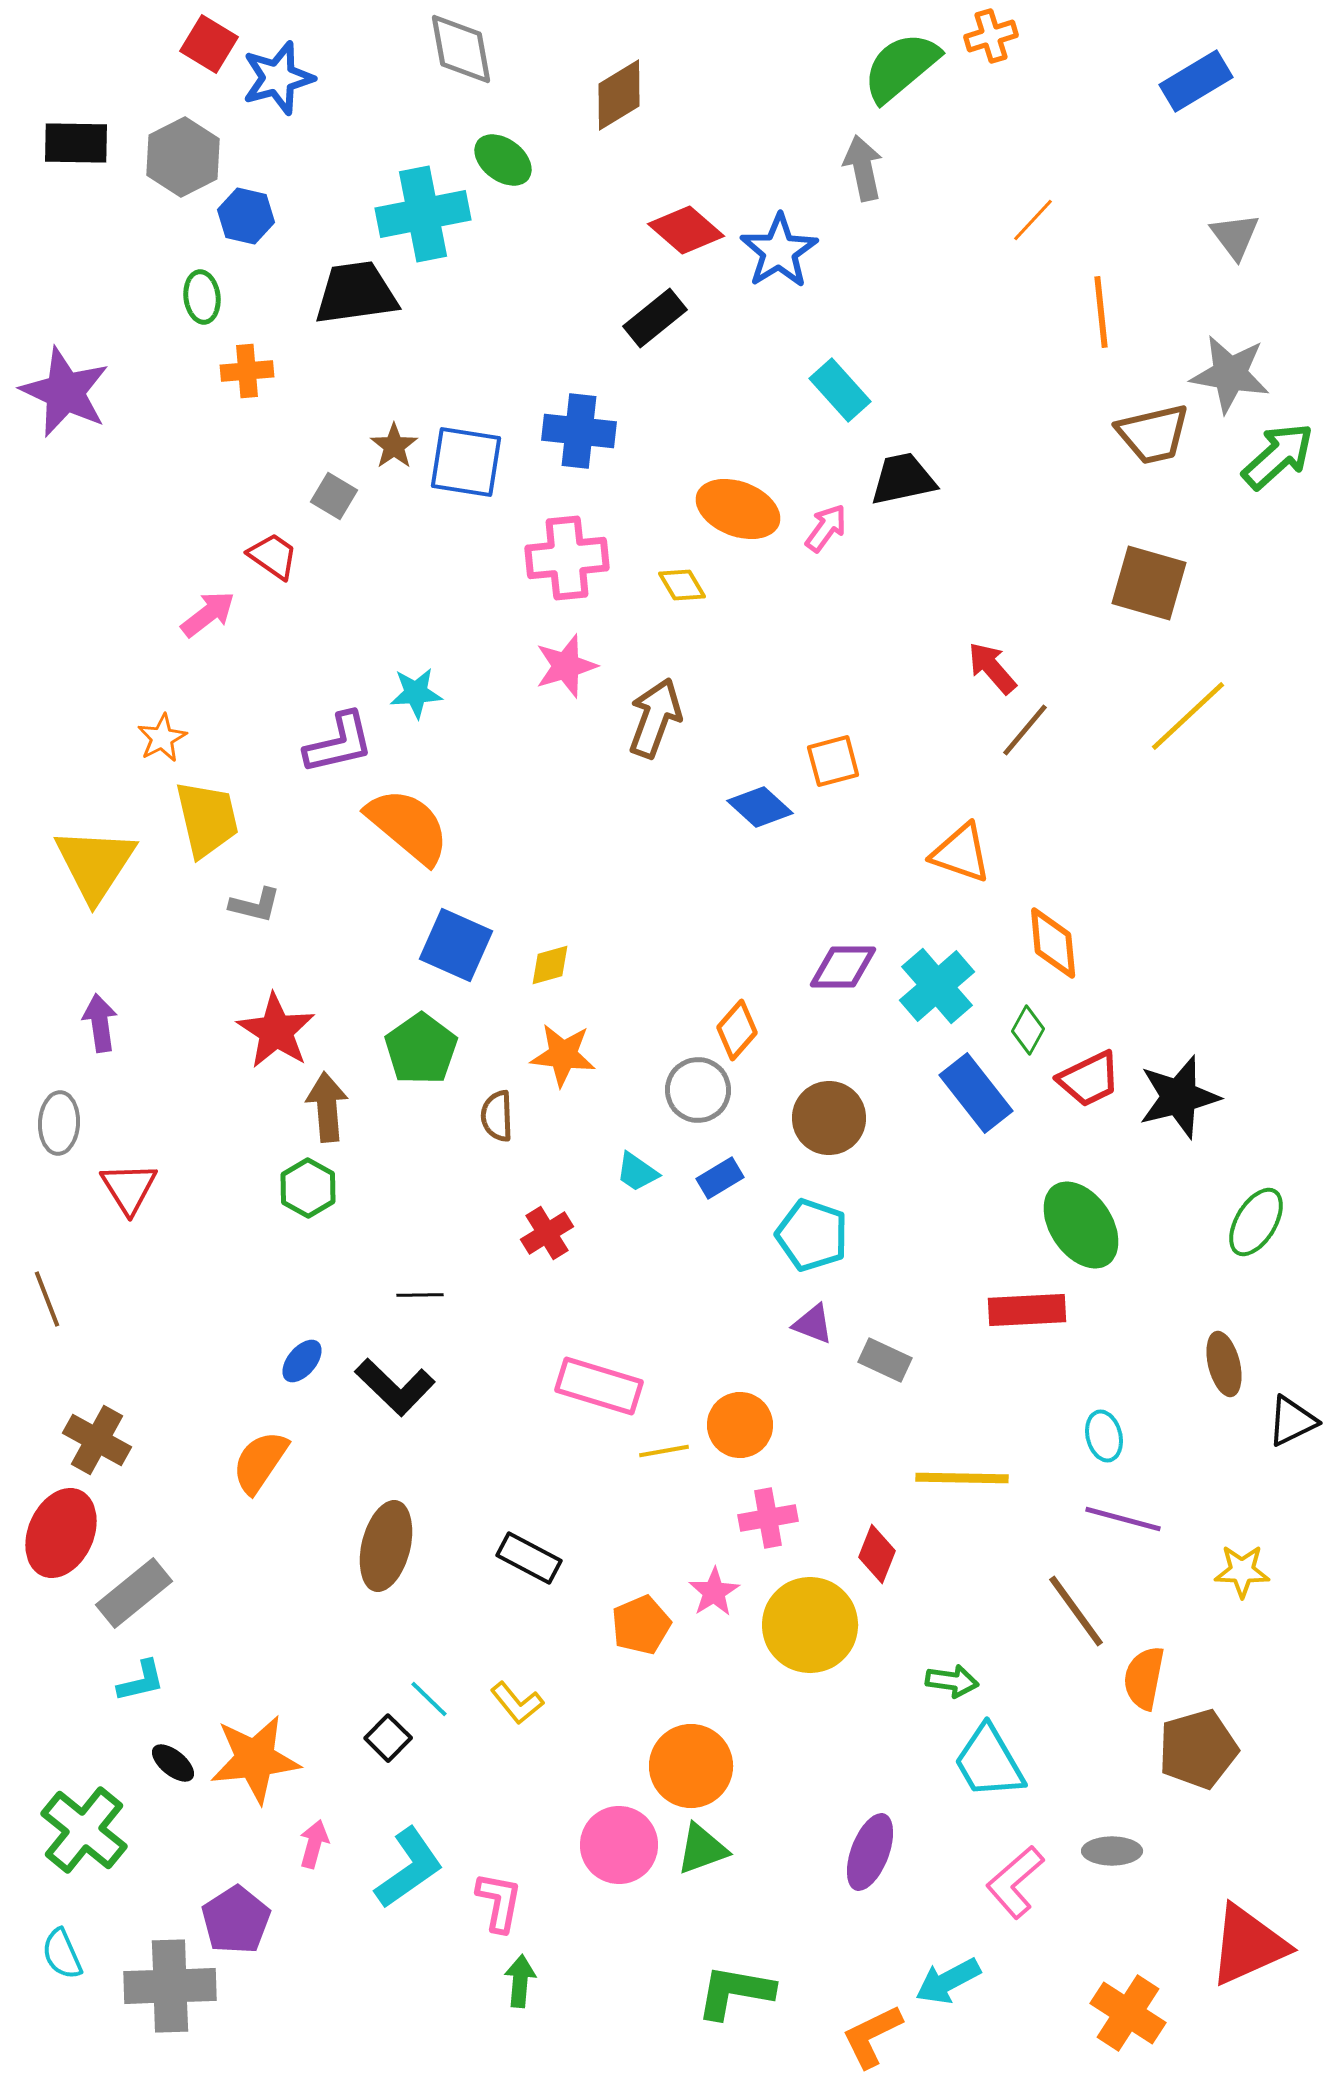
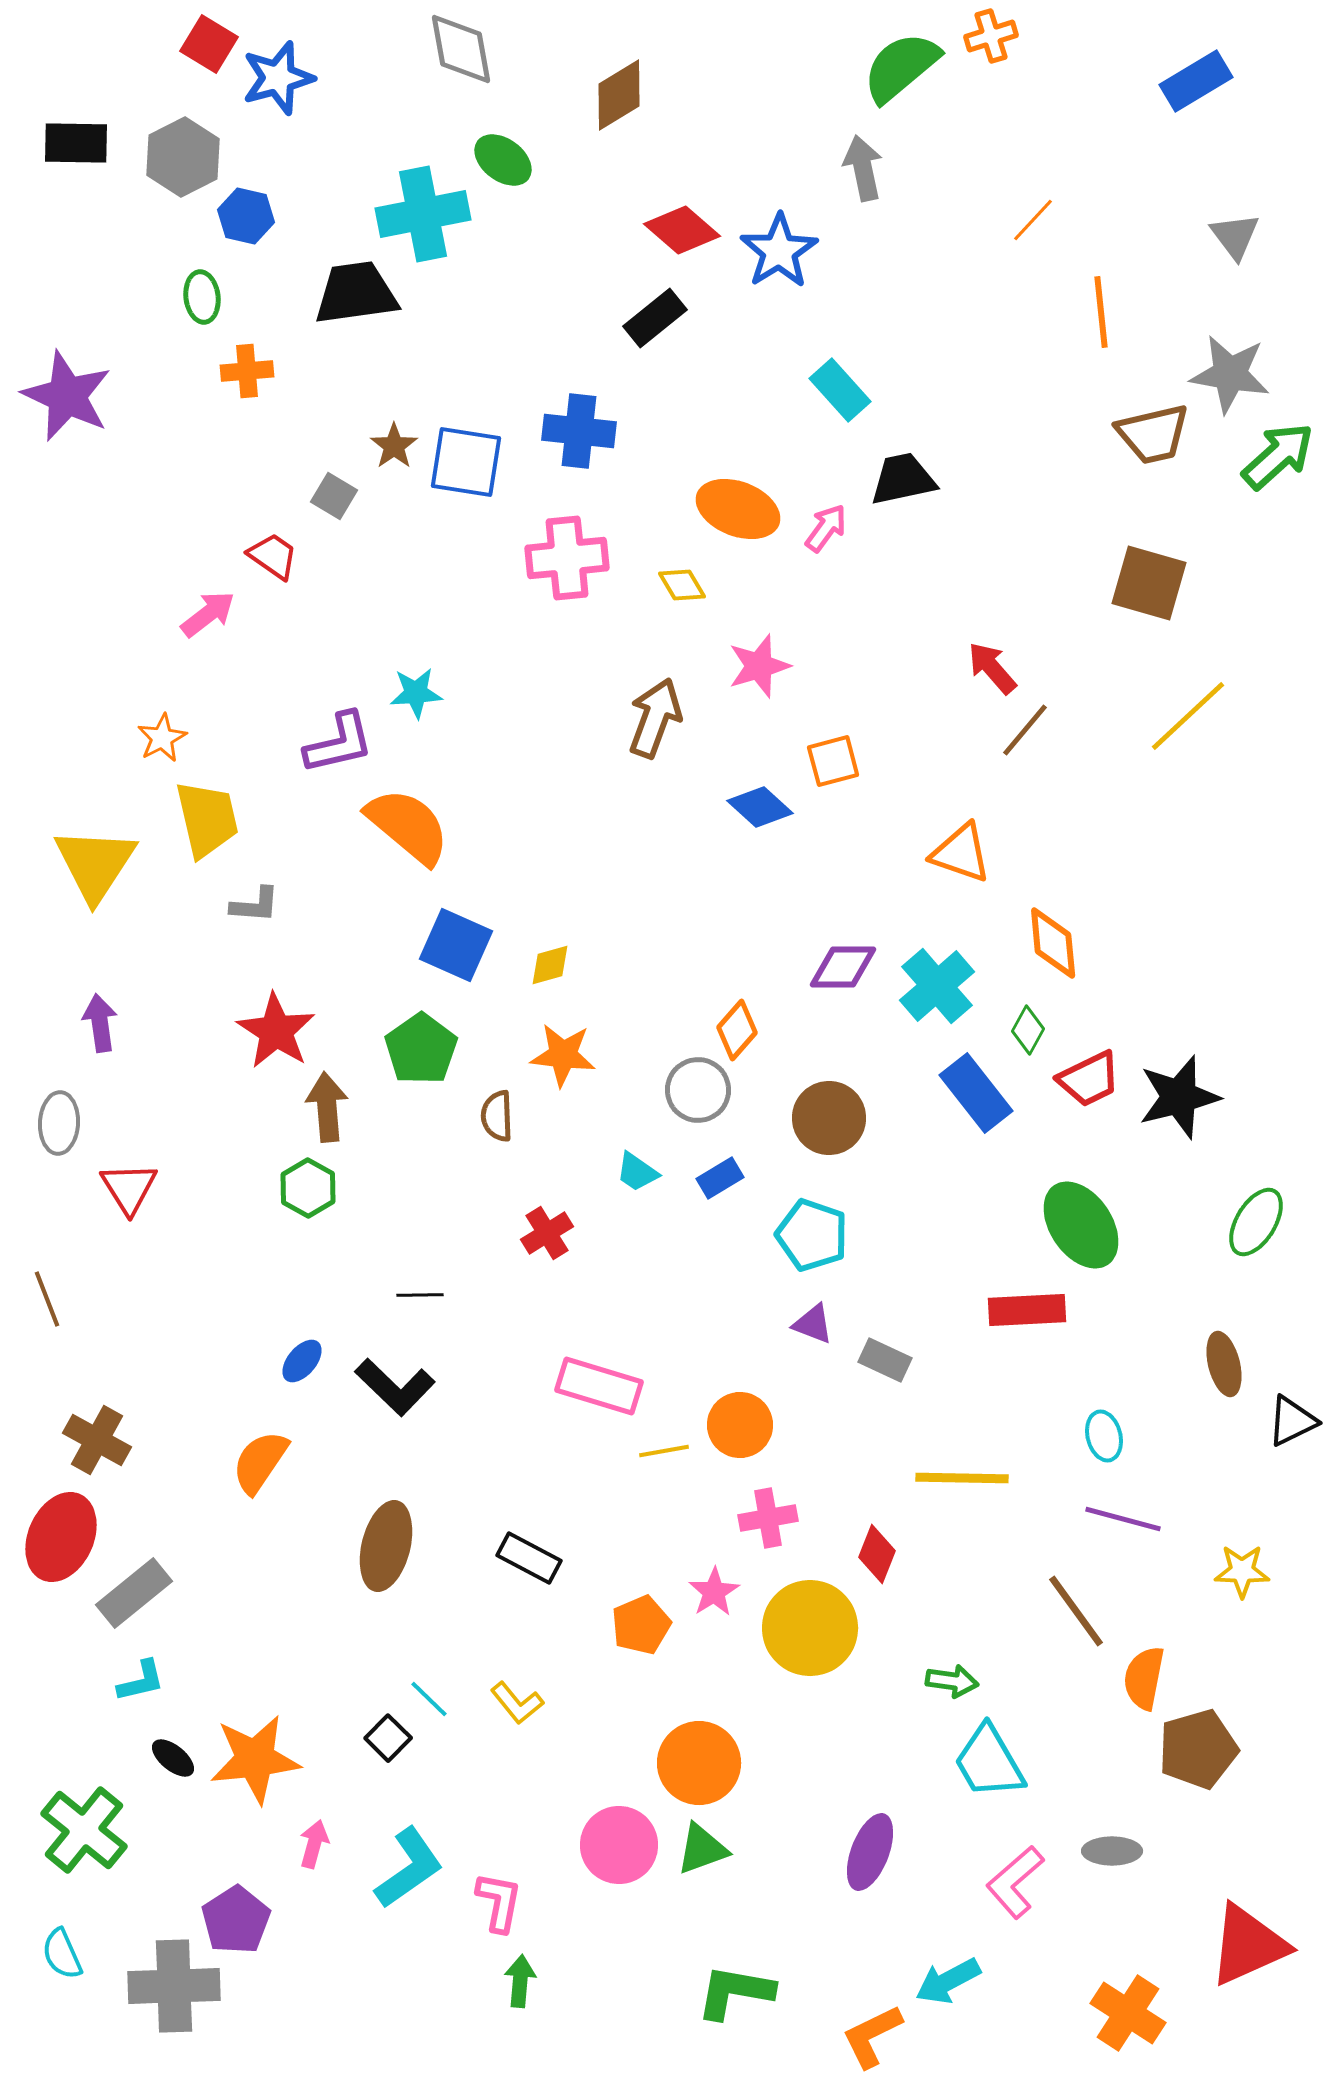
red diamond at (686, 230): moved 4 px left
purple star at (65, 392): moved 2 px right, 4 px down
pink star at (566, 666): moved 193 px right
gray L-shape at (255, 905): rotated 10 degrees counterclockwise
red ellipse at (61, 1533): moved 4 px down
yellow circle at (810, 1625): moved 3 px down
black ellipse at (173, 1763): moved 5 px up
orange circle at (691, 1766): moved 8 px right, 3 px up
gray cross at (170, 1986): moved 4 px right
